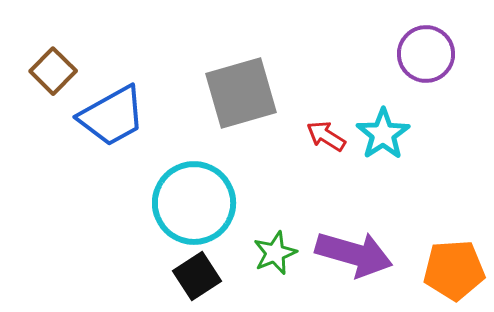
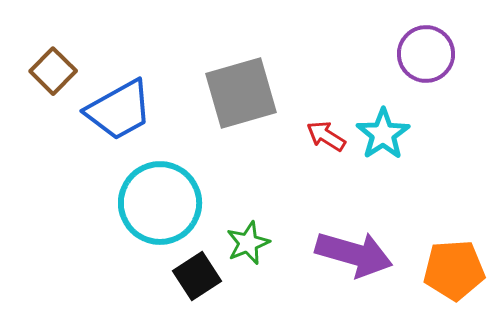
blue trapezoid: moved 7 px right, 6 px up
cyan circle: moved 34 px left
green star: moved 27 px left, 10 px up
